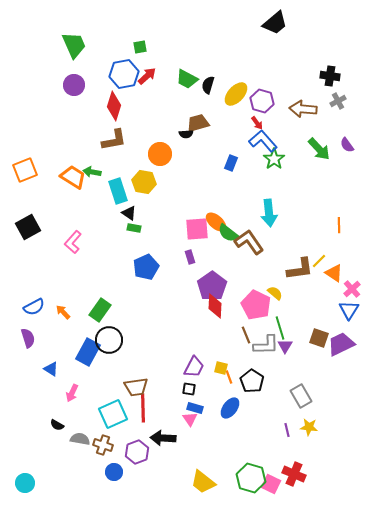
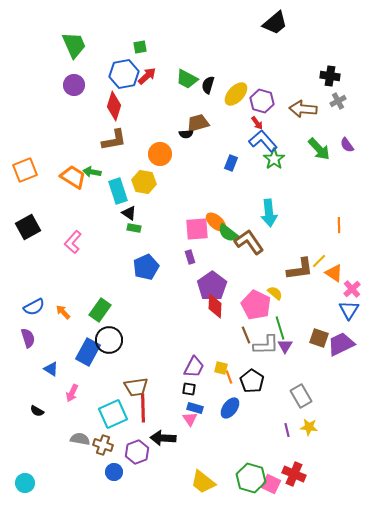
black semicircle at (57, 425): moved 20 px left, 14 px up
